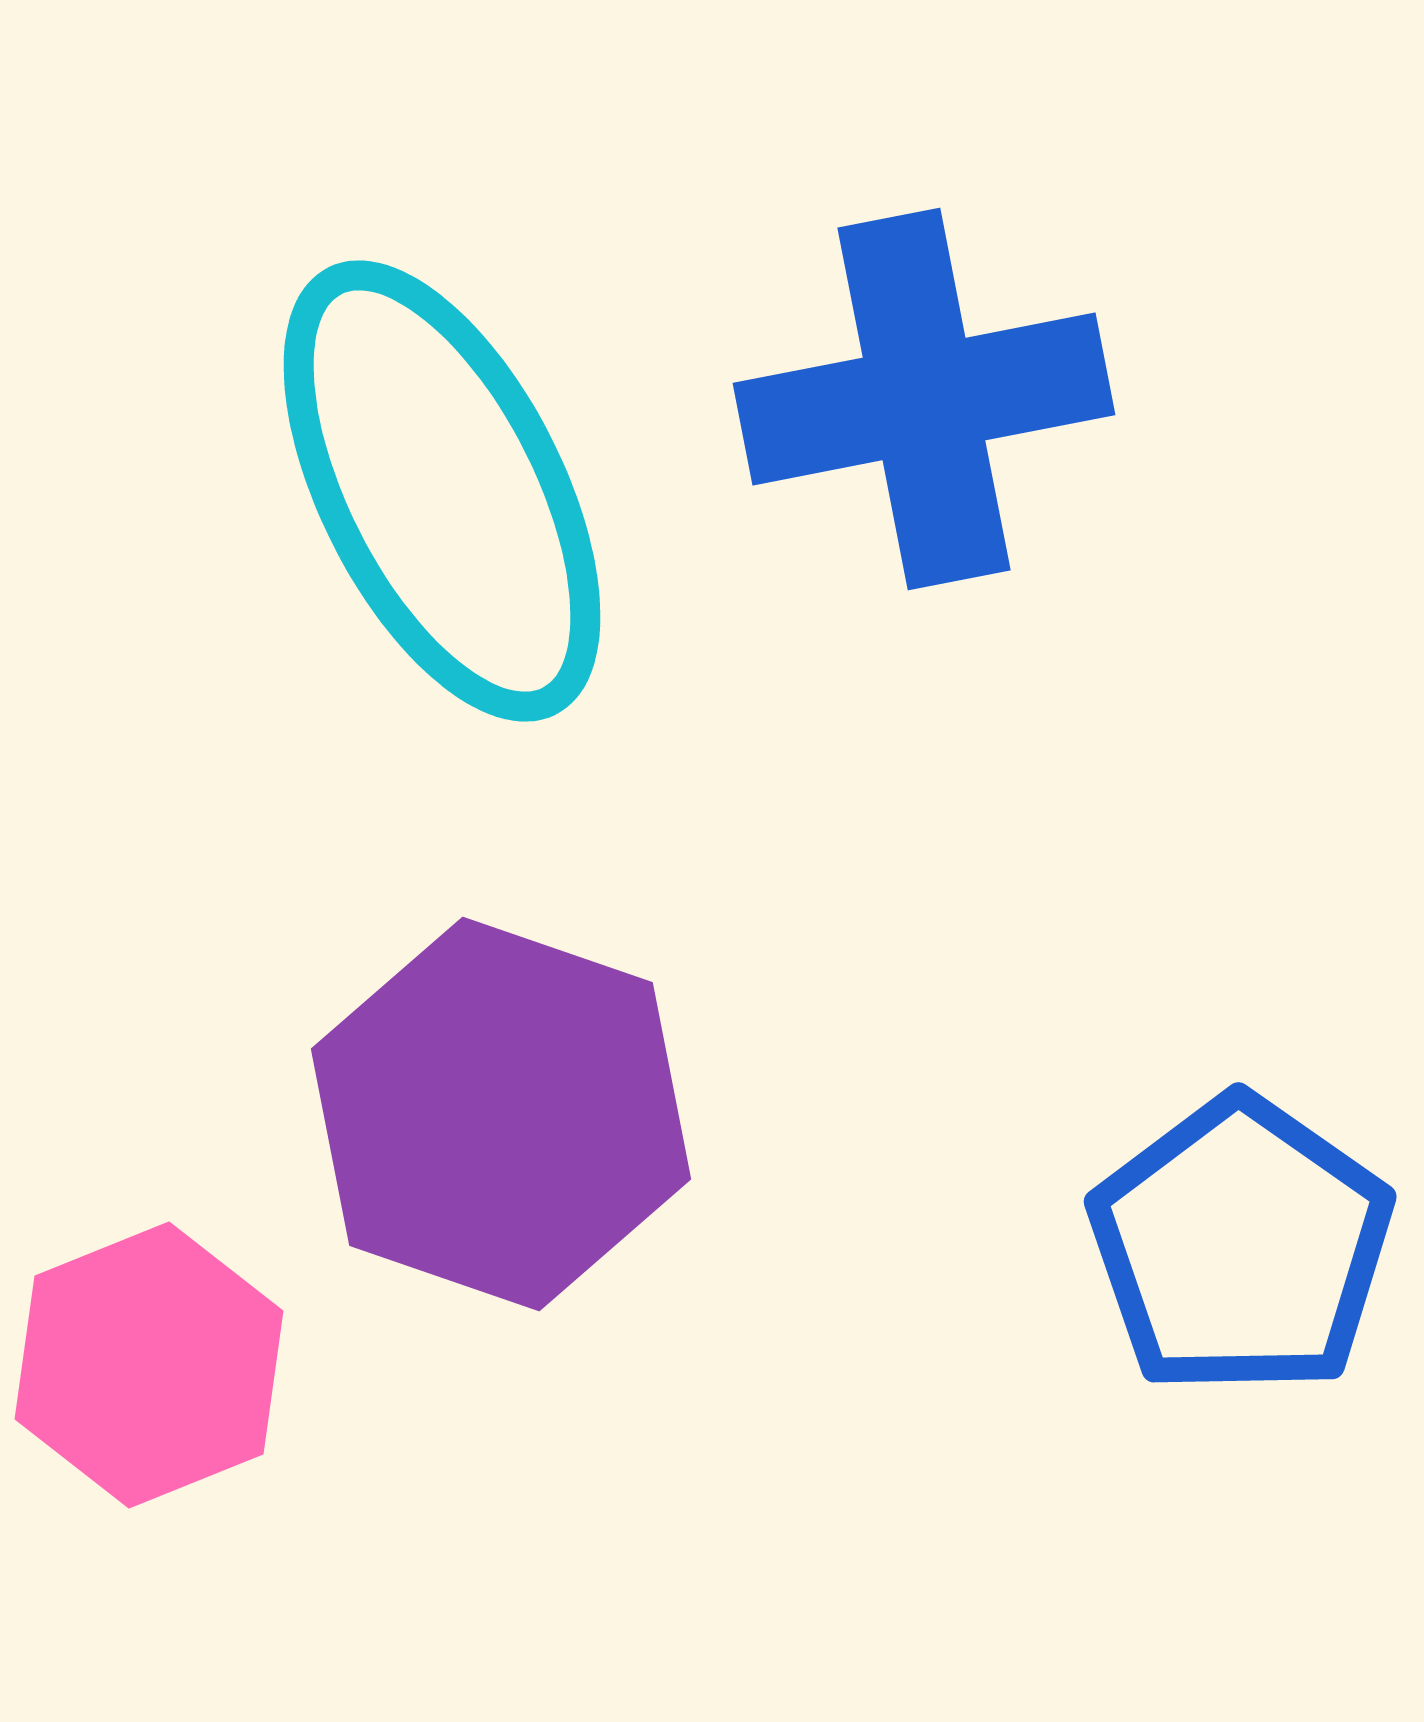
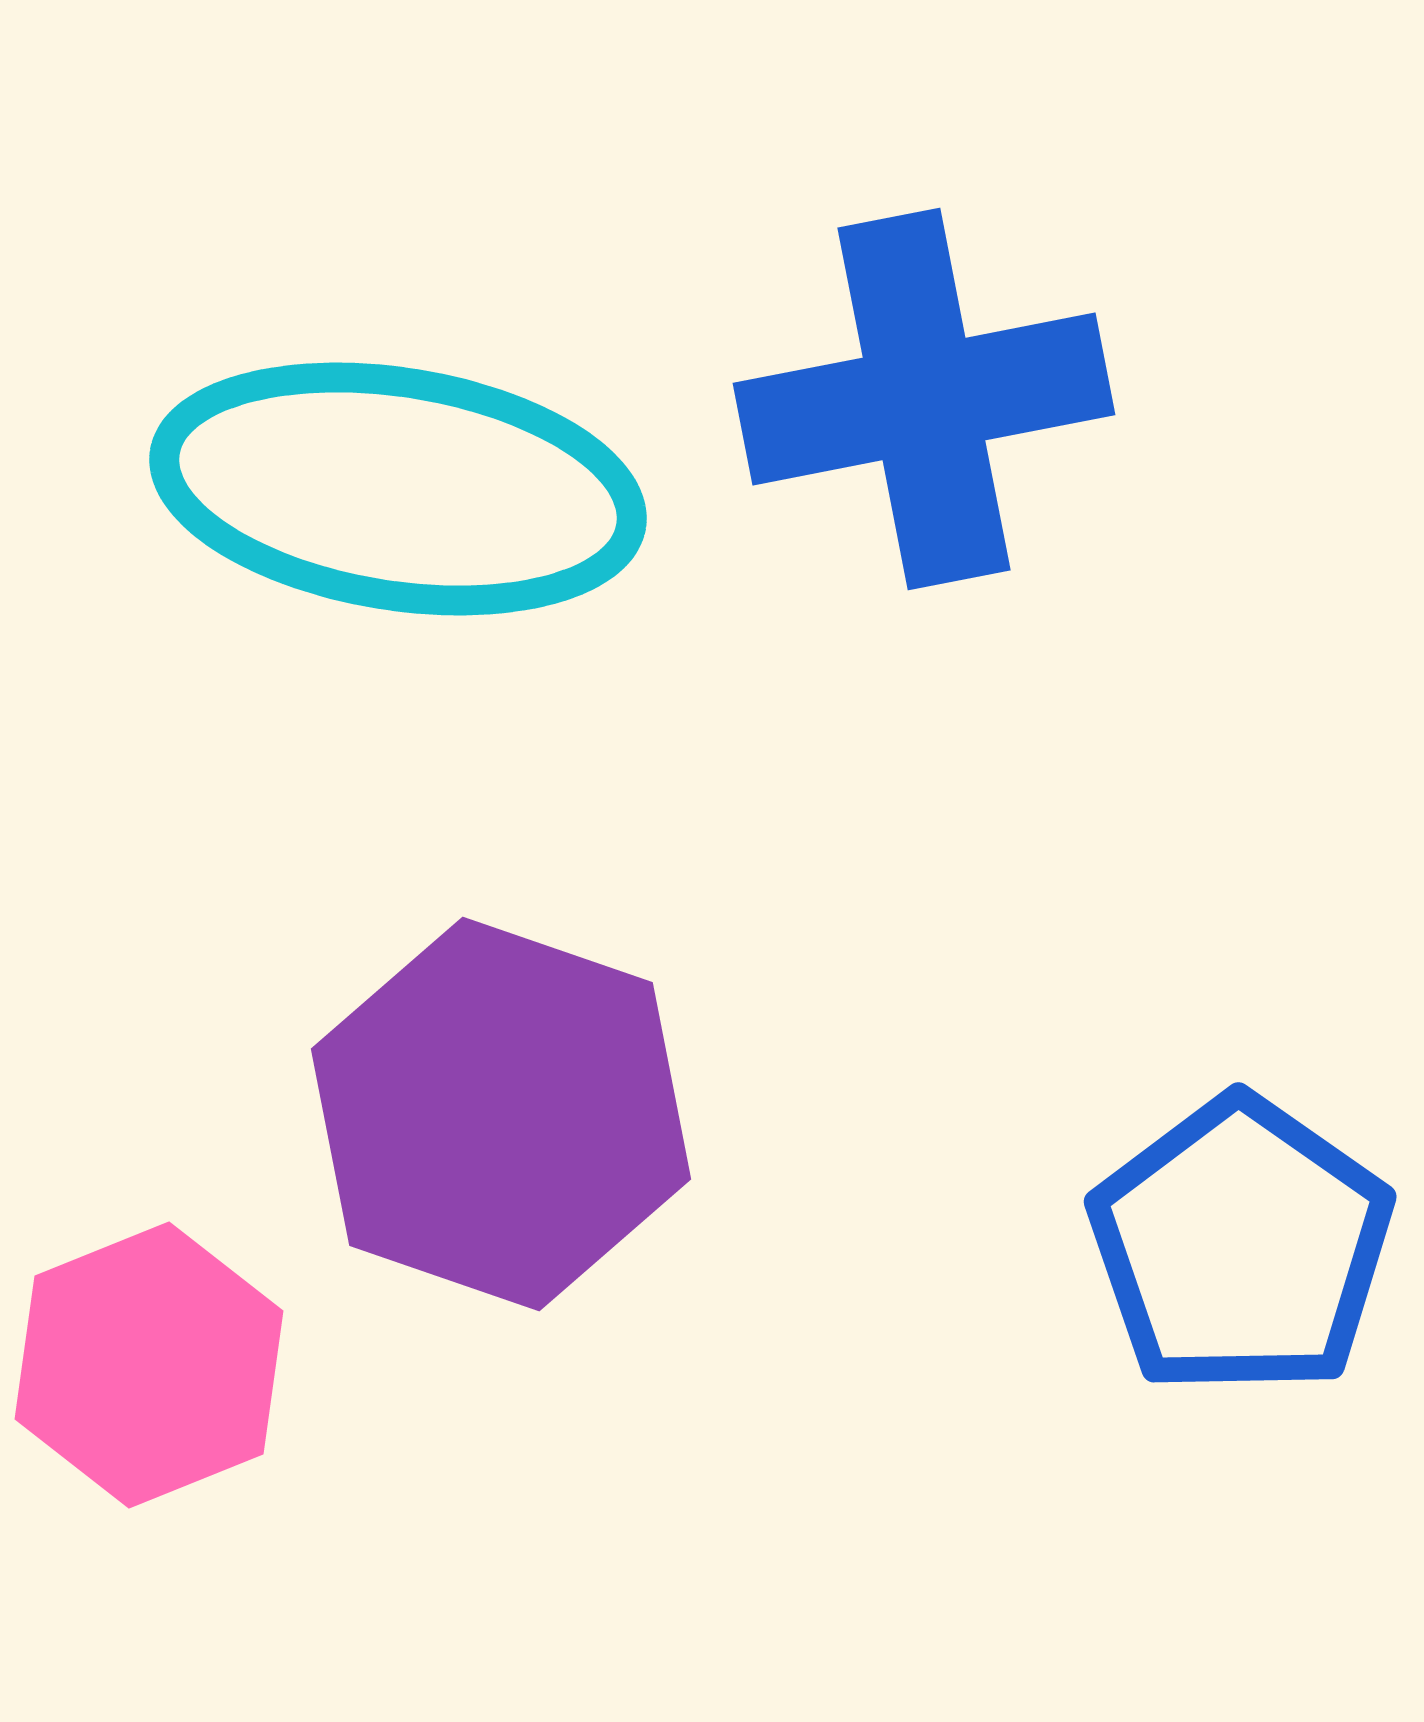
cyan ellipse: moved 44 px left, 2 px up; rotated 54 degrees counterclockwise
